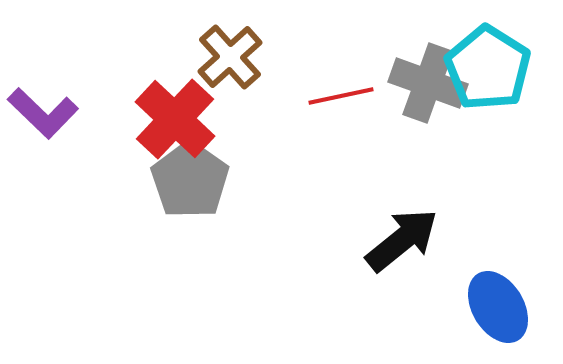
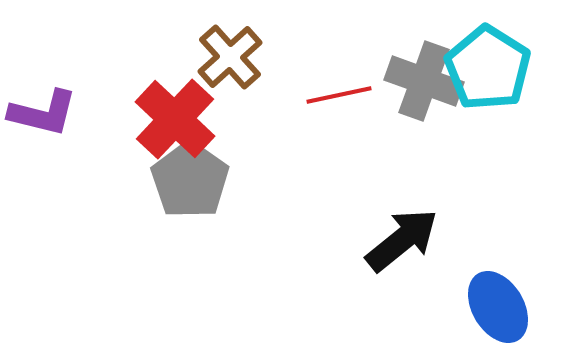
gray cross: moved 4 px left, 2 px up
red line: moved 2 px left, 1 px up
purple L-shape: rotated 30 degrees counterclockwise
